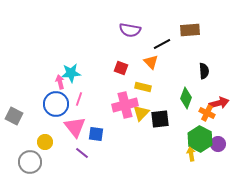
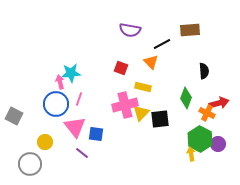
gray circle: moved 2 px down
